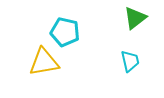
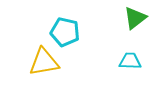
cyan trapezoid: rotated 75 degrees counterclockwise
